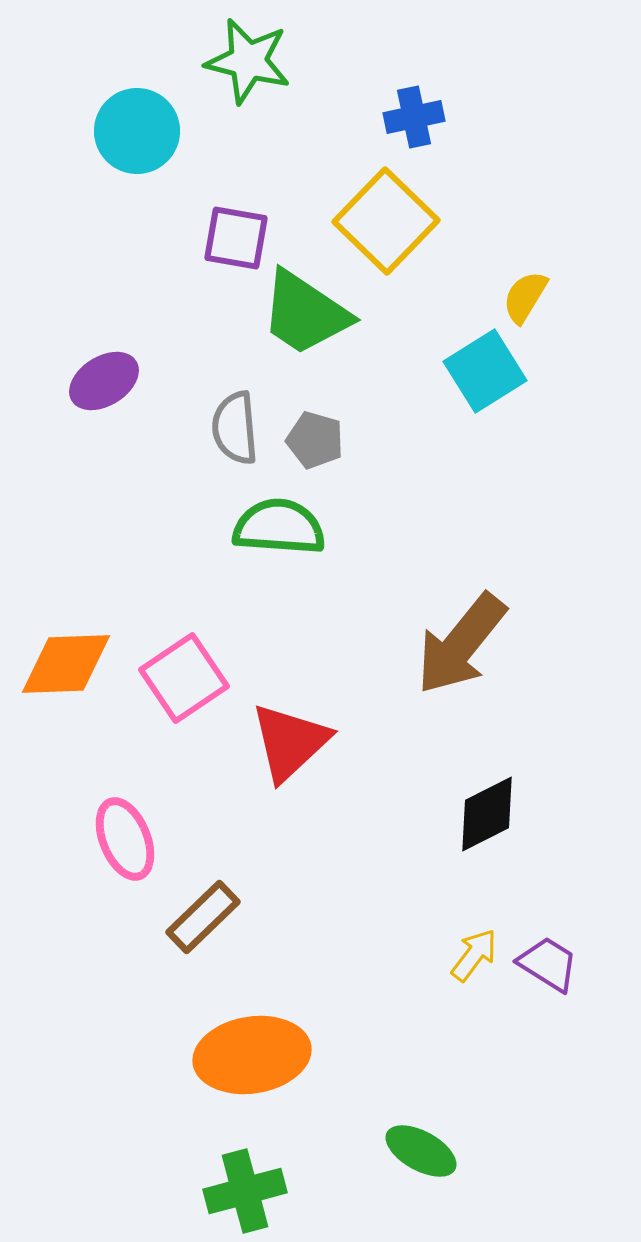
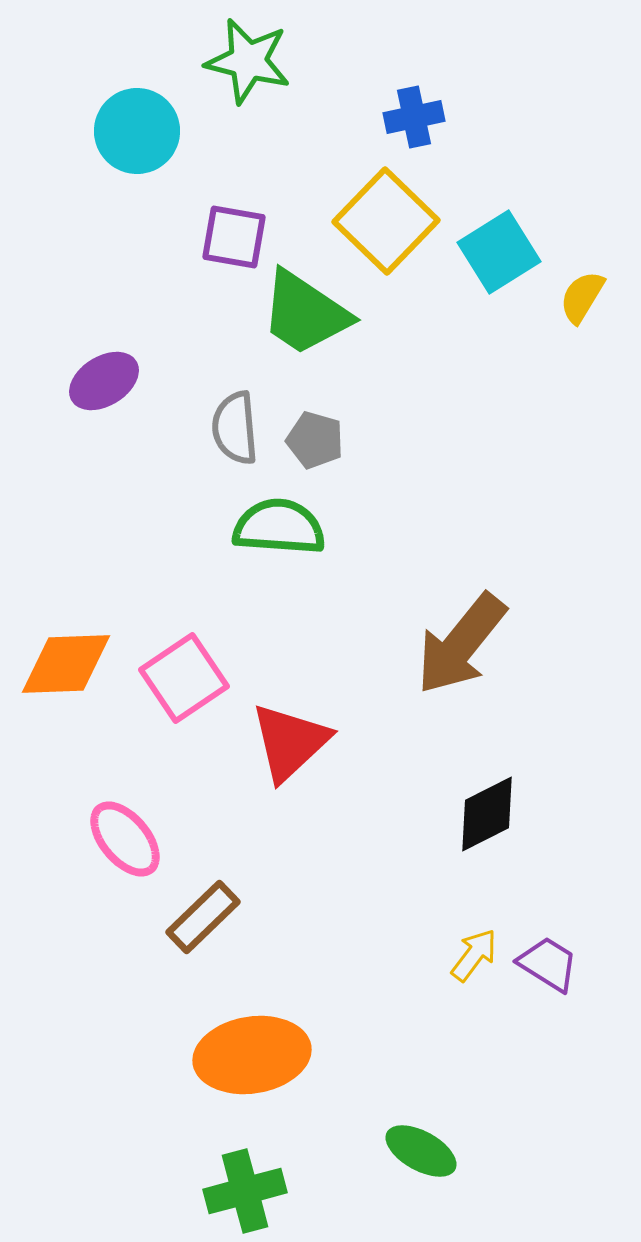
purple square: moved 2 px left, 1 px up
yellow semicircle: moved 57 px right
cyan square: moved 14 px right, 119 px up
pink ellipse: rotated 18 degrees counterclockwise
